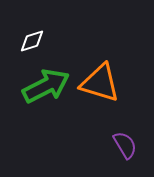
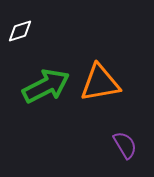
white diamond: moved 12 px left, 10 px up
orange triangle: rotated 27 degrees counterclockwise
